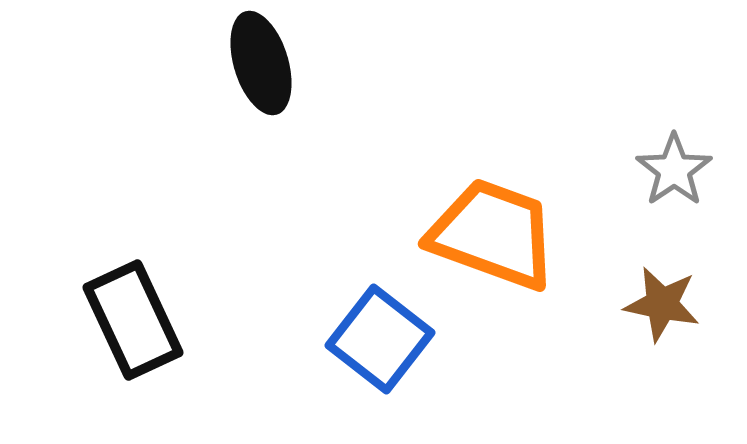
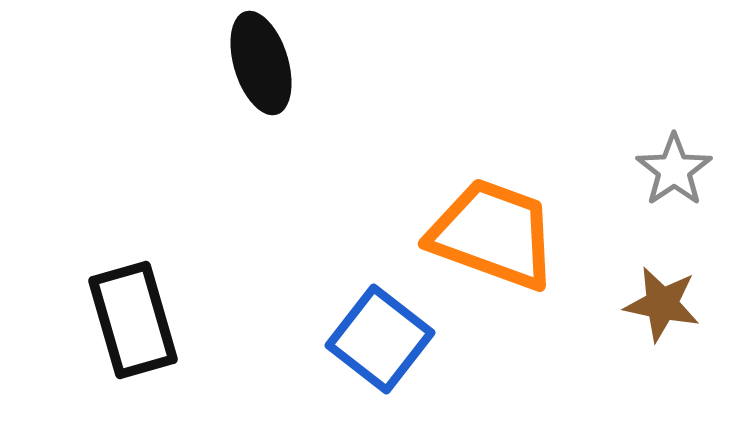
black rectangle: rotated 9 degrees clockwise
